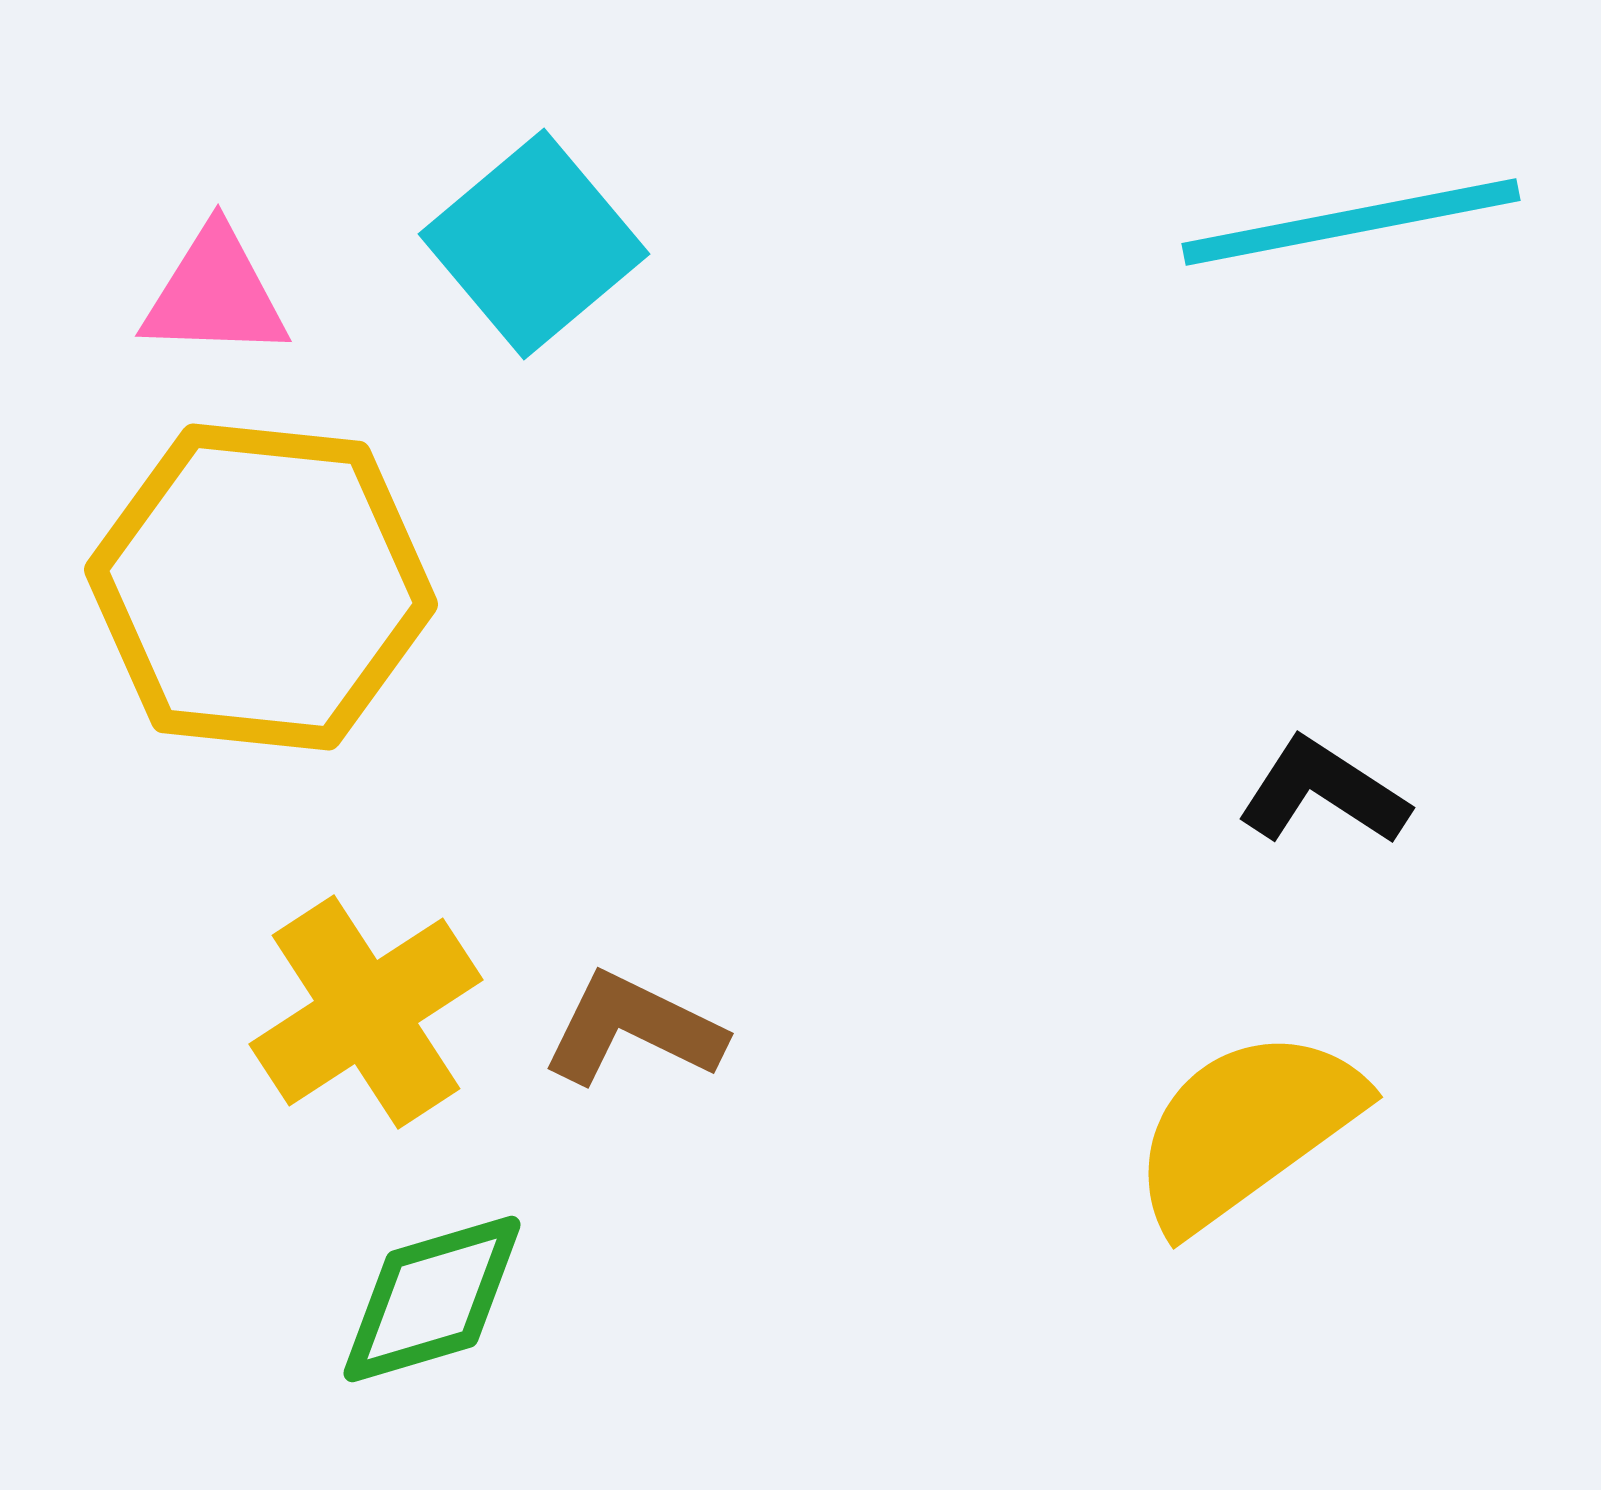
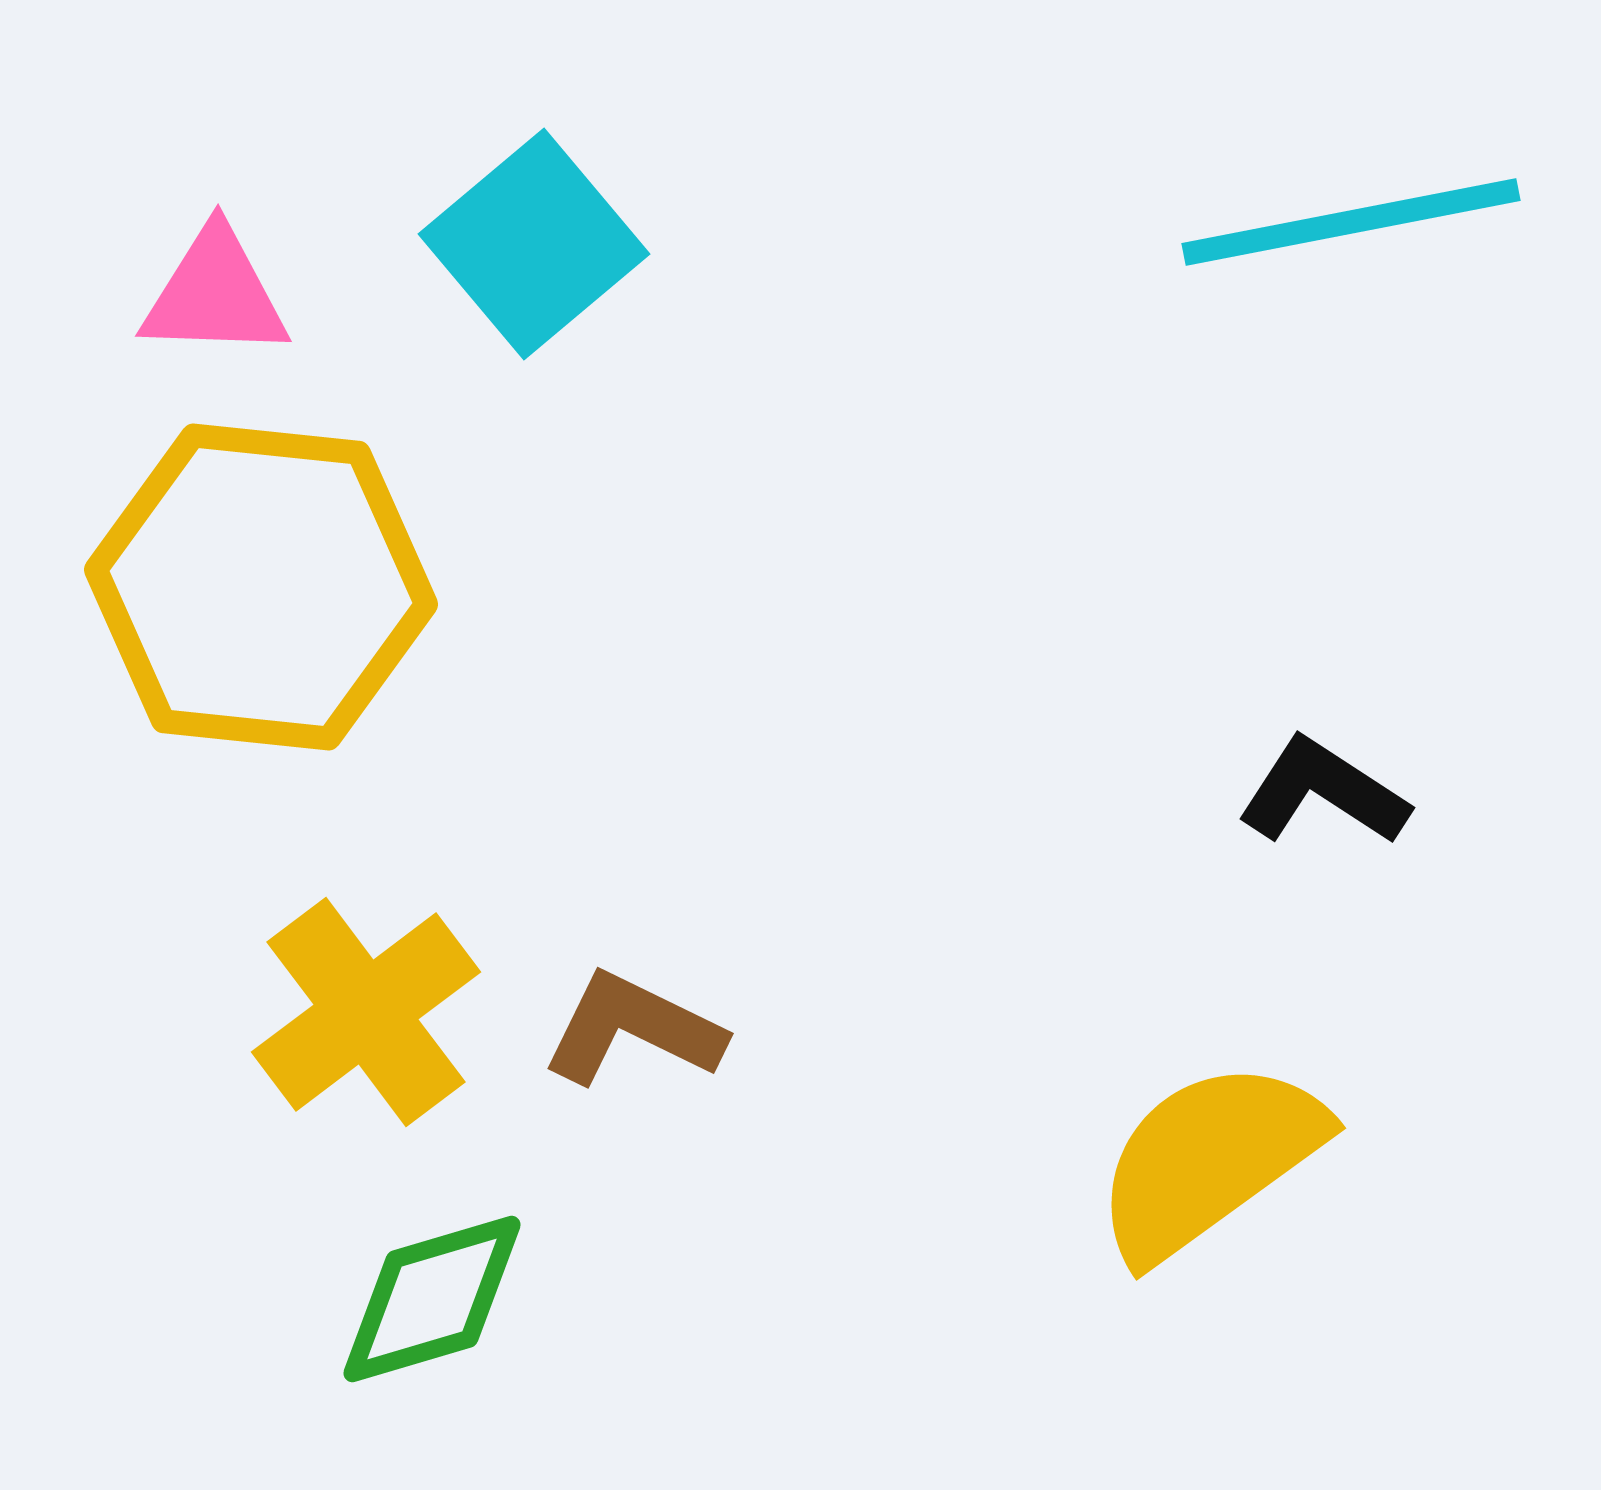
yellow cross: rotated 4 degrees counterclockwise
yellow semicircle: moved 37 px left, 31 px down
